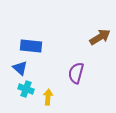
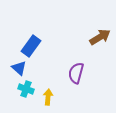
blue rectangle: rotated 60 degrees counterclockwise
blue triangle: moved 1 px left
